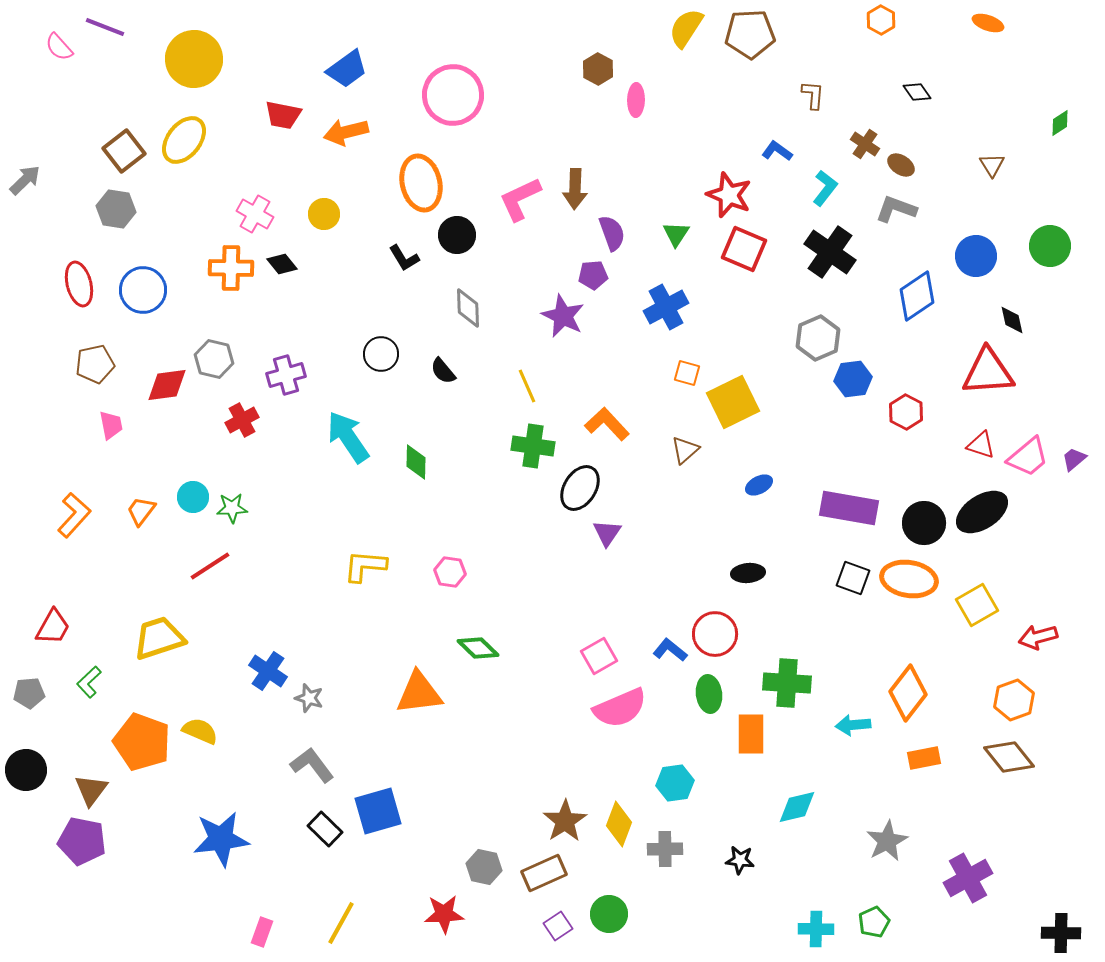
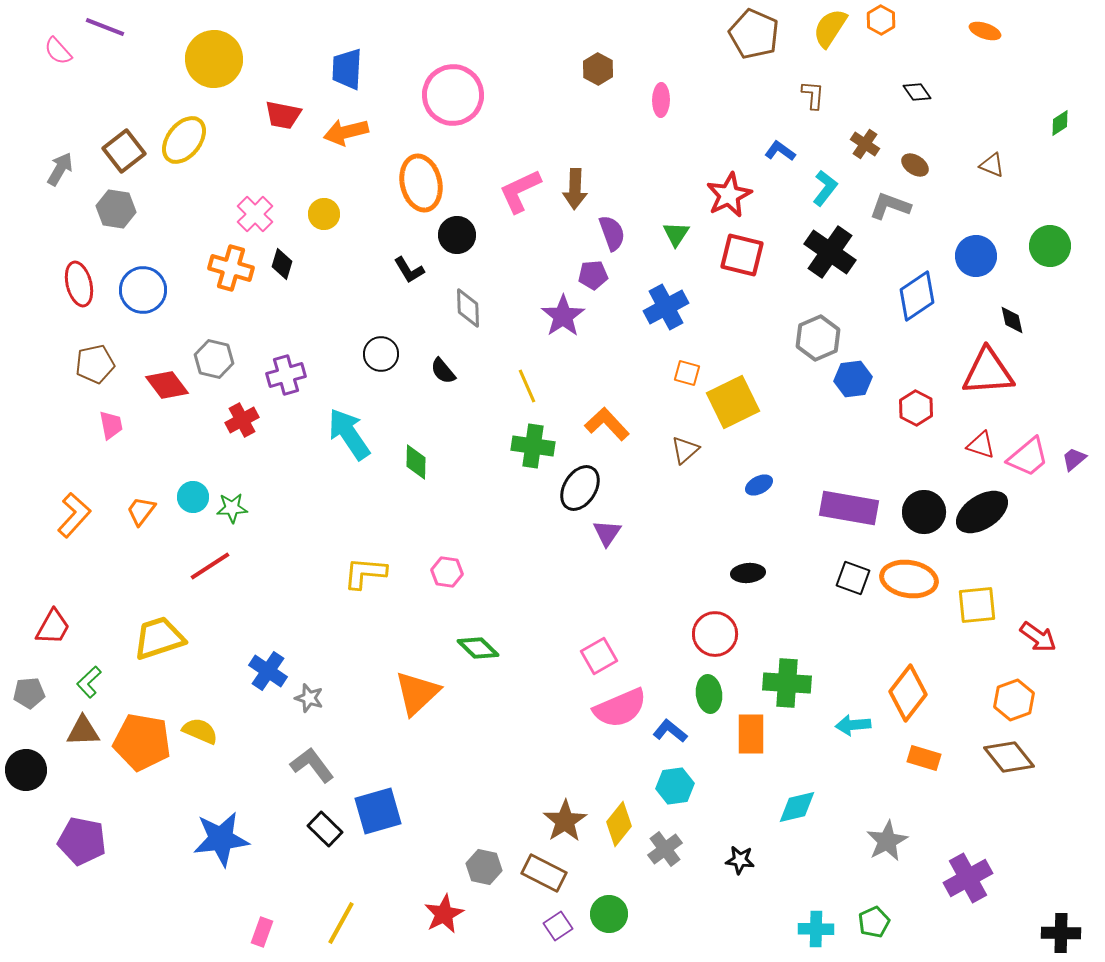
orange ellipse at (988, 23): moved 3 px left, 8 px down
yellow semicircle at (686, 28): moved 144 px right
brown pentagon at (750, 34): moved 4 px right; rotated 27 degrees clockwise
pink semicircle at (59, 47): moved 1 px left, 4 px down
yellow circle at (194, 59): moved 20 px right
blue trapezoid at (347, 69): rotated 129 degrees clockwise
pink ellipse at (636, 100): moved 25 px right
blue L-shape at (777, 151): moved 3 px right
brown ellipse at (901, 165): moved 14 px right
brown triangle at (992, 165): rotated 36 degrees counterclockwise
gray arrow at (25, 180): moved 35 px right, 11 px up; rotated 16 degrees counterclockwise
red star at (729, 195): rotated 24 degrees clockwise
pink L-shape at (520, 199): moved 8 px up
gray L-shape at (896, 209): moved 6 px left, 3 px up
pink cross at (255, 214): rotated 15 degrees clockwise
red square at (744, 249): moved 2 px left, 6 px down; rotated 9 degrees counterclockwise
black L-shape at (404, 258): moved 5 px right, 12 px down
black diamond at (282, 264): rotated 56 degrees clockwise
orange cross at (231, 268): rotated 15 degrees clockwise
purple star at (563, 316): rotated 12 degrees clockwise
red diamond at (167, 385): rotated 60 degrees clockwise
red hexagon at (906, 412): moved 10 px right, 4 px up
cyan arrow at (348, 437): moved 1 px right, 3 px up
black circle at (924, 523): moved 11 px up
yellow L-shape at (365, 566): moved 7 px down
pink hexagon at (450, 572): moved 3 px left
yellow square at (977, 605): rotated 24 degrees clockwise
red arrow at (1038, 637): rotated 129 degrees counterclockwise
blue L-shape at (670, 650): moved 81 px down
orange triangle at (419, 693): moved 2 px left; rotated 36 degrees counterclockwise
orange pentagon at (142, 742): rotated 10 degrees counterclockwise
orange rectangle at (924, 758): rotated 28 degrees clockwise
cyan hexagon at (675, 783): moved 3 px down
brown triangle at (91, 790): moved 8 px left, 59 px up; rotated 51 degrees clockwise
yellow diamond at (619, 824): rotated 18 degrees clockwise
gray cross at (665, 849): rotated 36 degrees counterclockwise
brown rectangle at (544, 873): rotated 51 degrees clockwise
red star at (444, 914): rotated 24 degrees counterclockwise
